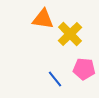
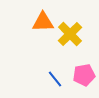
orange triangle: moved 3 px down; rotated 10 degrees counterclockwise
pink pentagon: moved 6 px down; rotated 15 degrees counterclockwise
